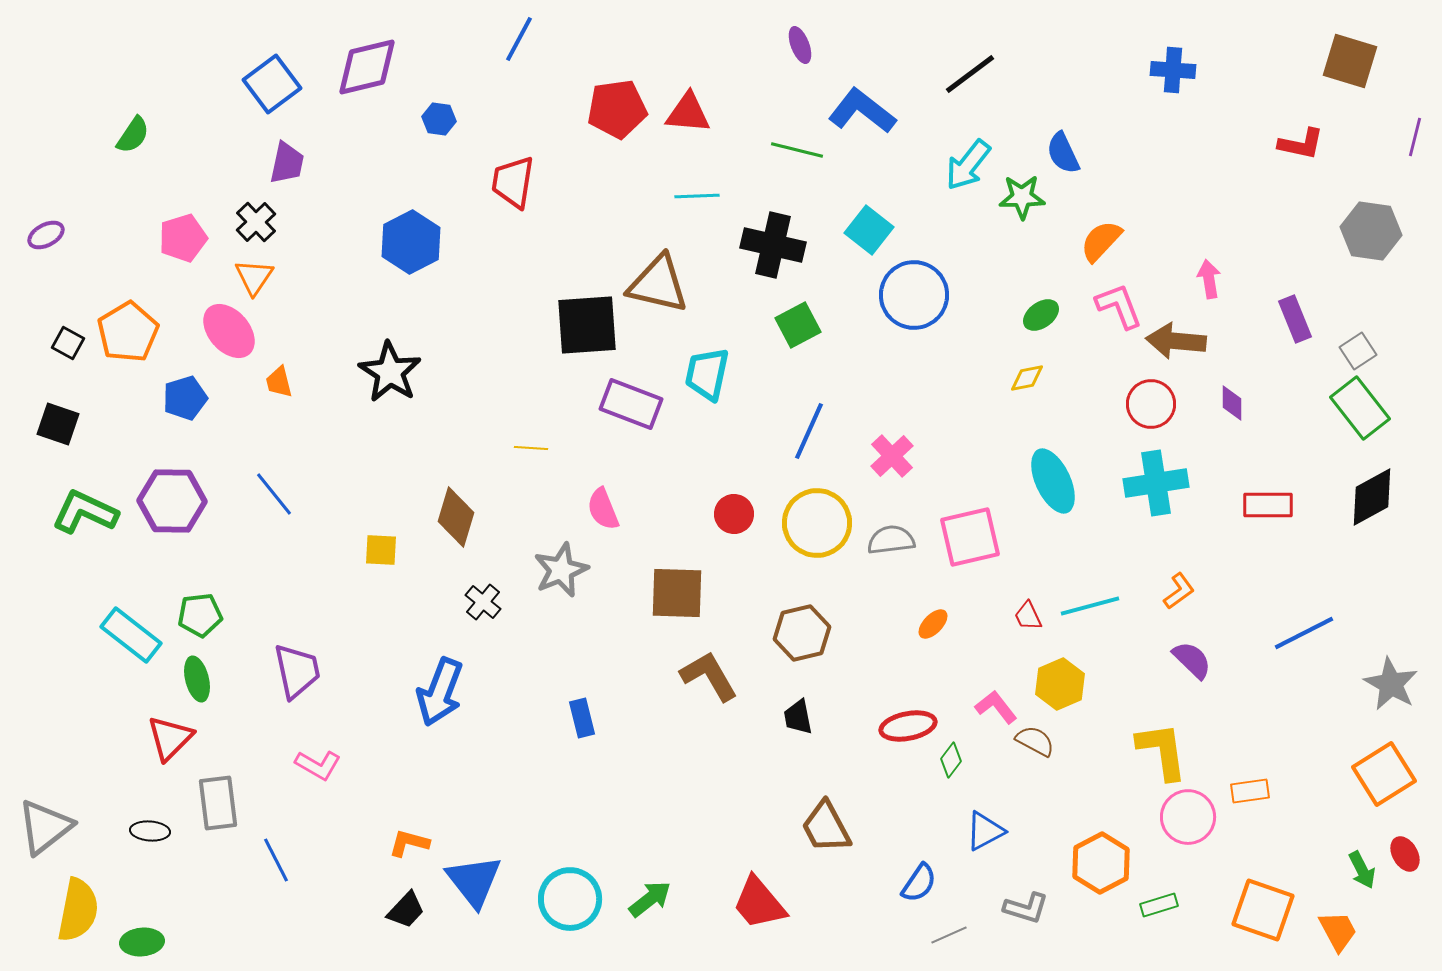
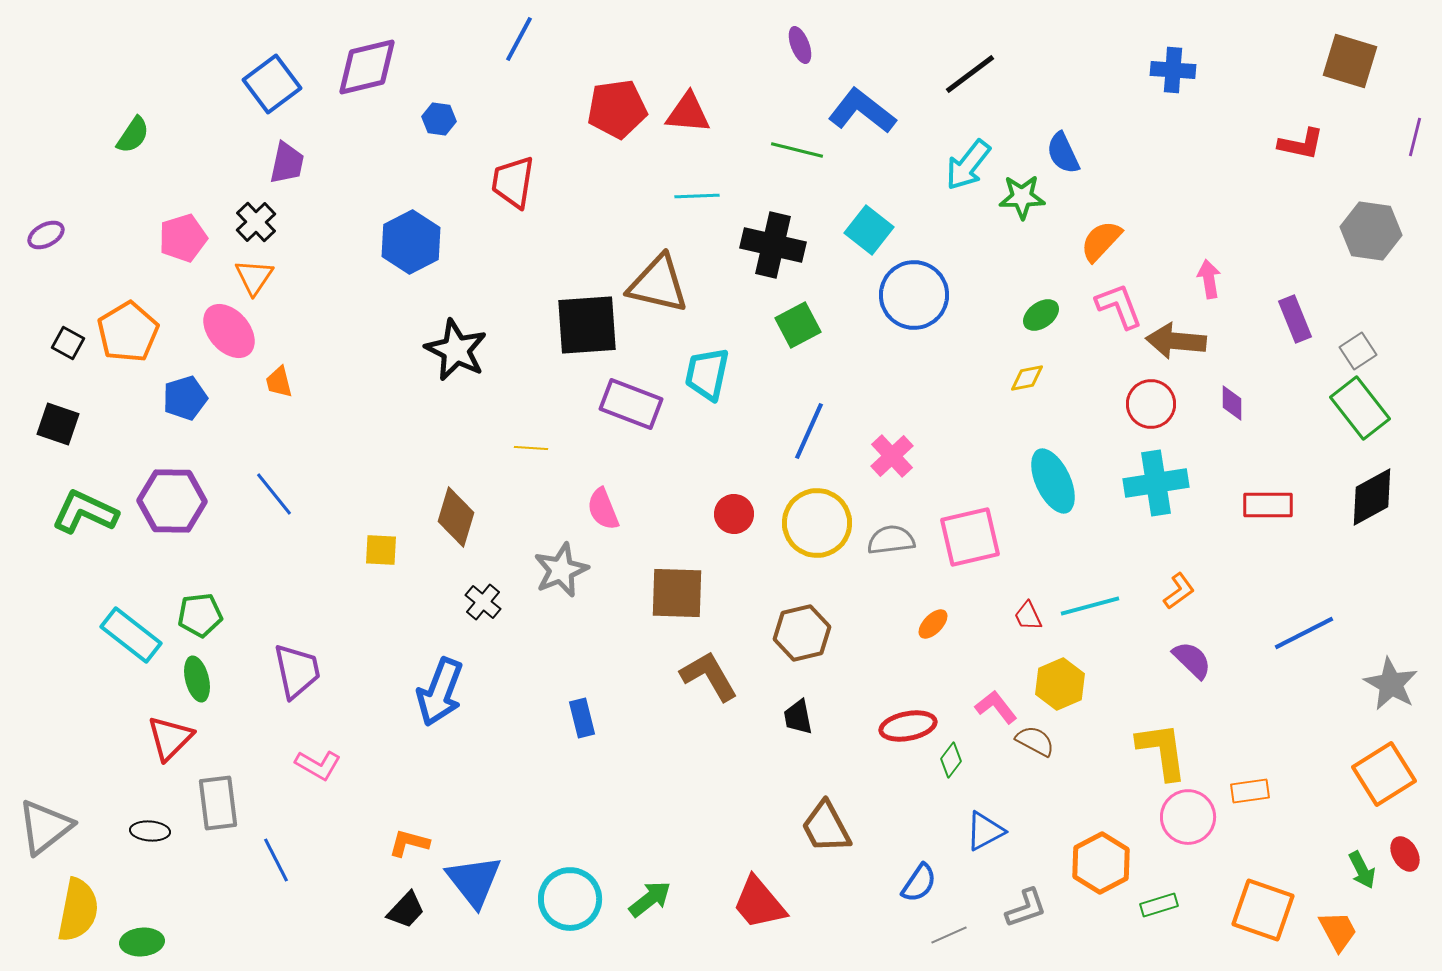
black star at (390, 372): moved 66 px right, 22 px up; rotated 6 degrees counterclockwise
gray L-shape at (1026, 908): rotated 36 degrees counterclockwise
